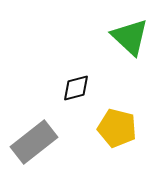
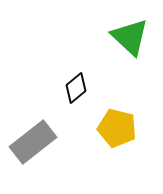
black diamond: rotated 24 degrees counterclockwise
gray rectangle: moved 1 px left
